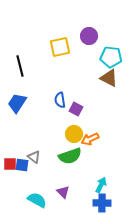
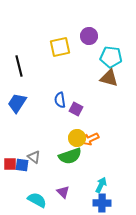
black line: moved 1 px left
brown triangle: rotated 12 degrees counterclockwise
yellow circle: moved 3 px right, 4 px down
